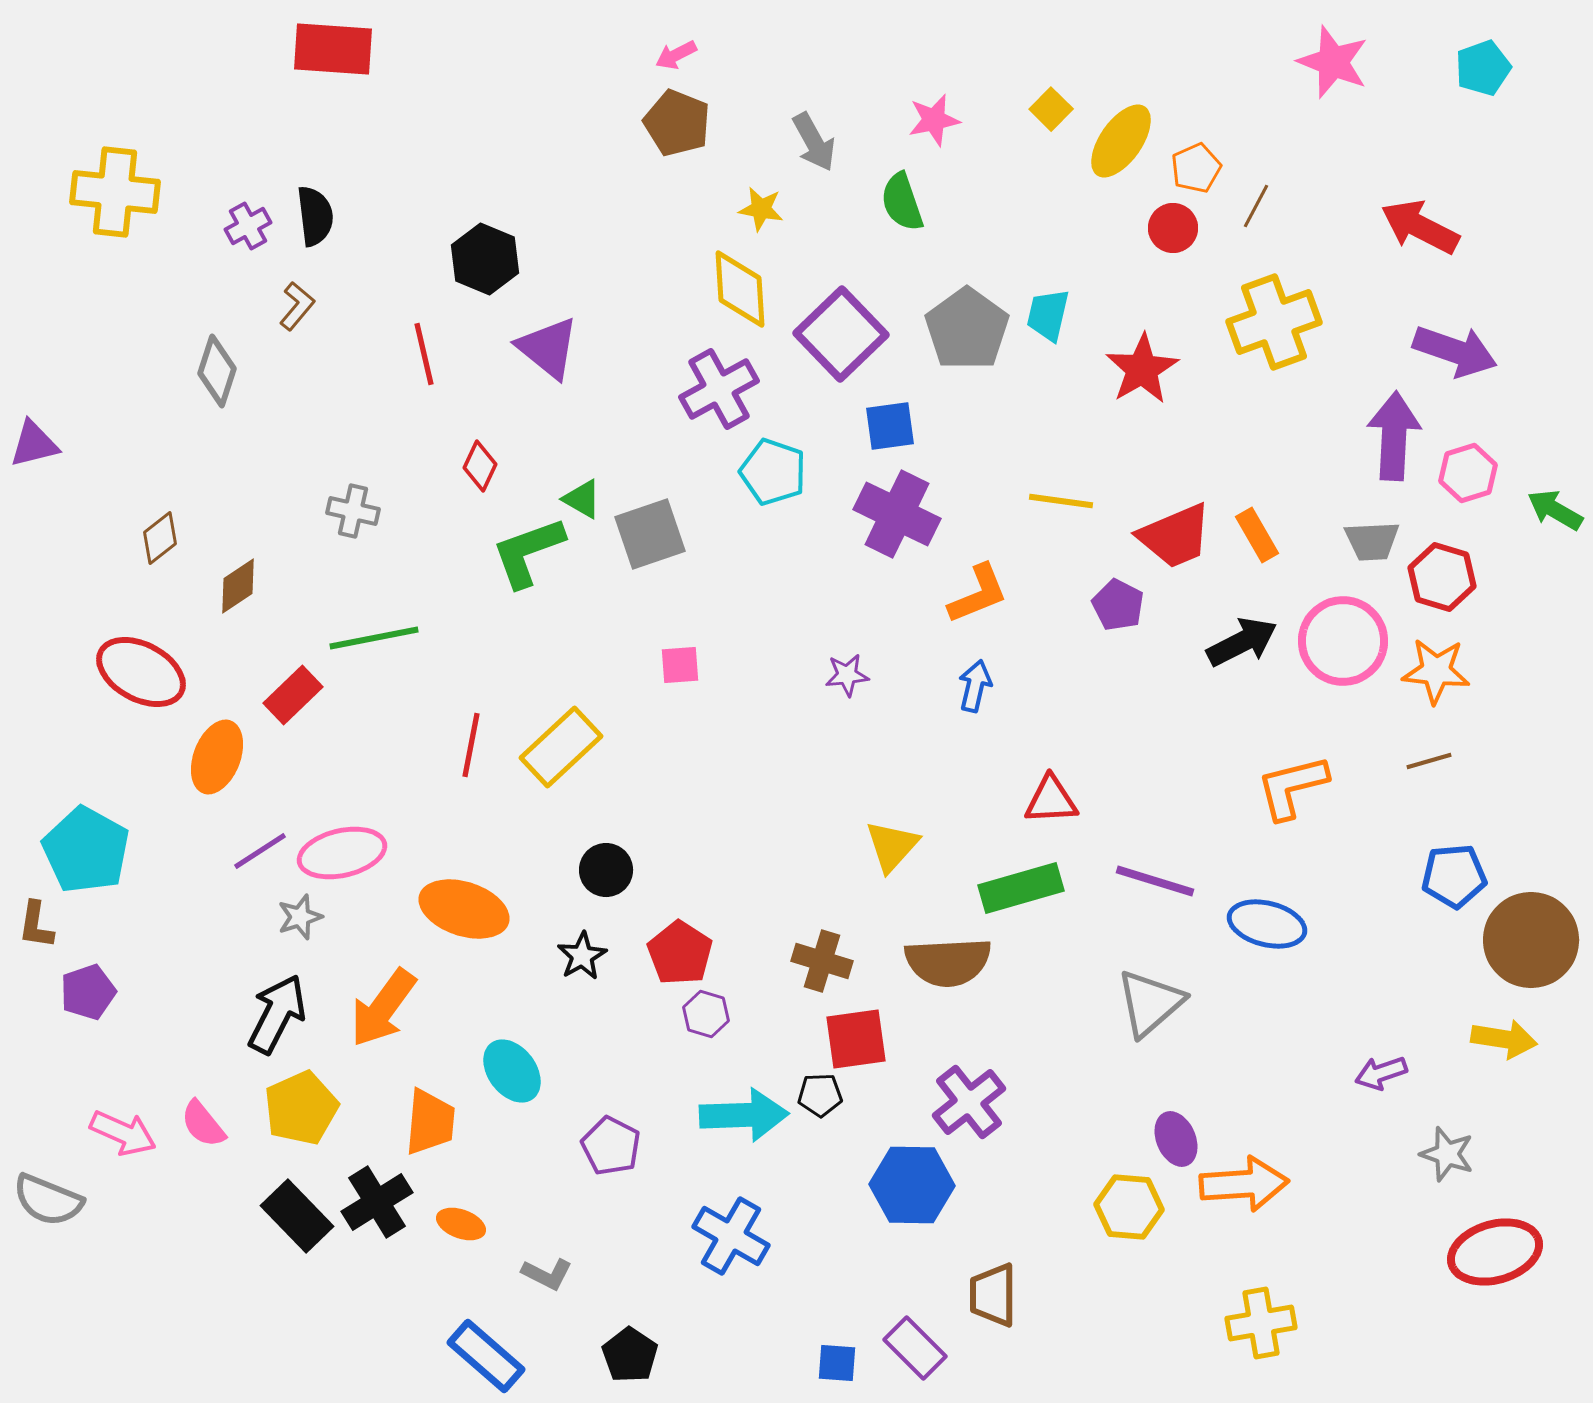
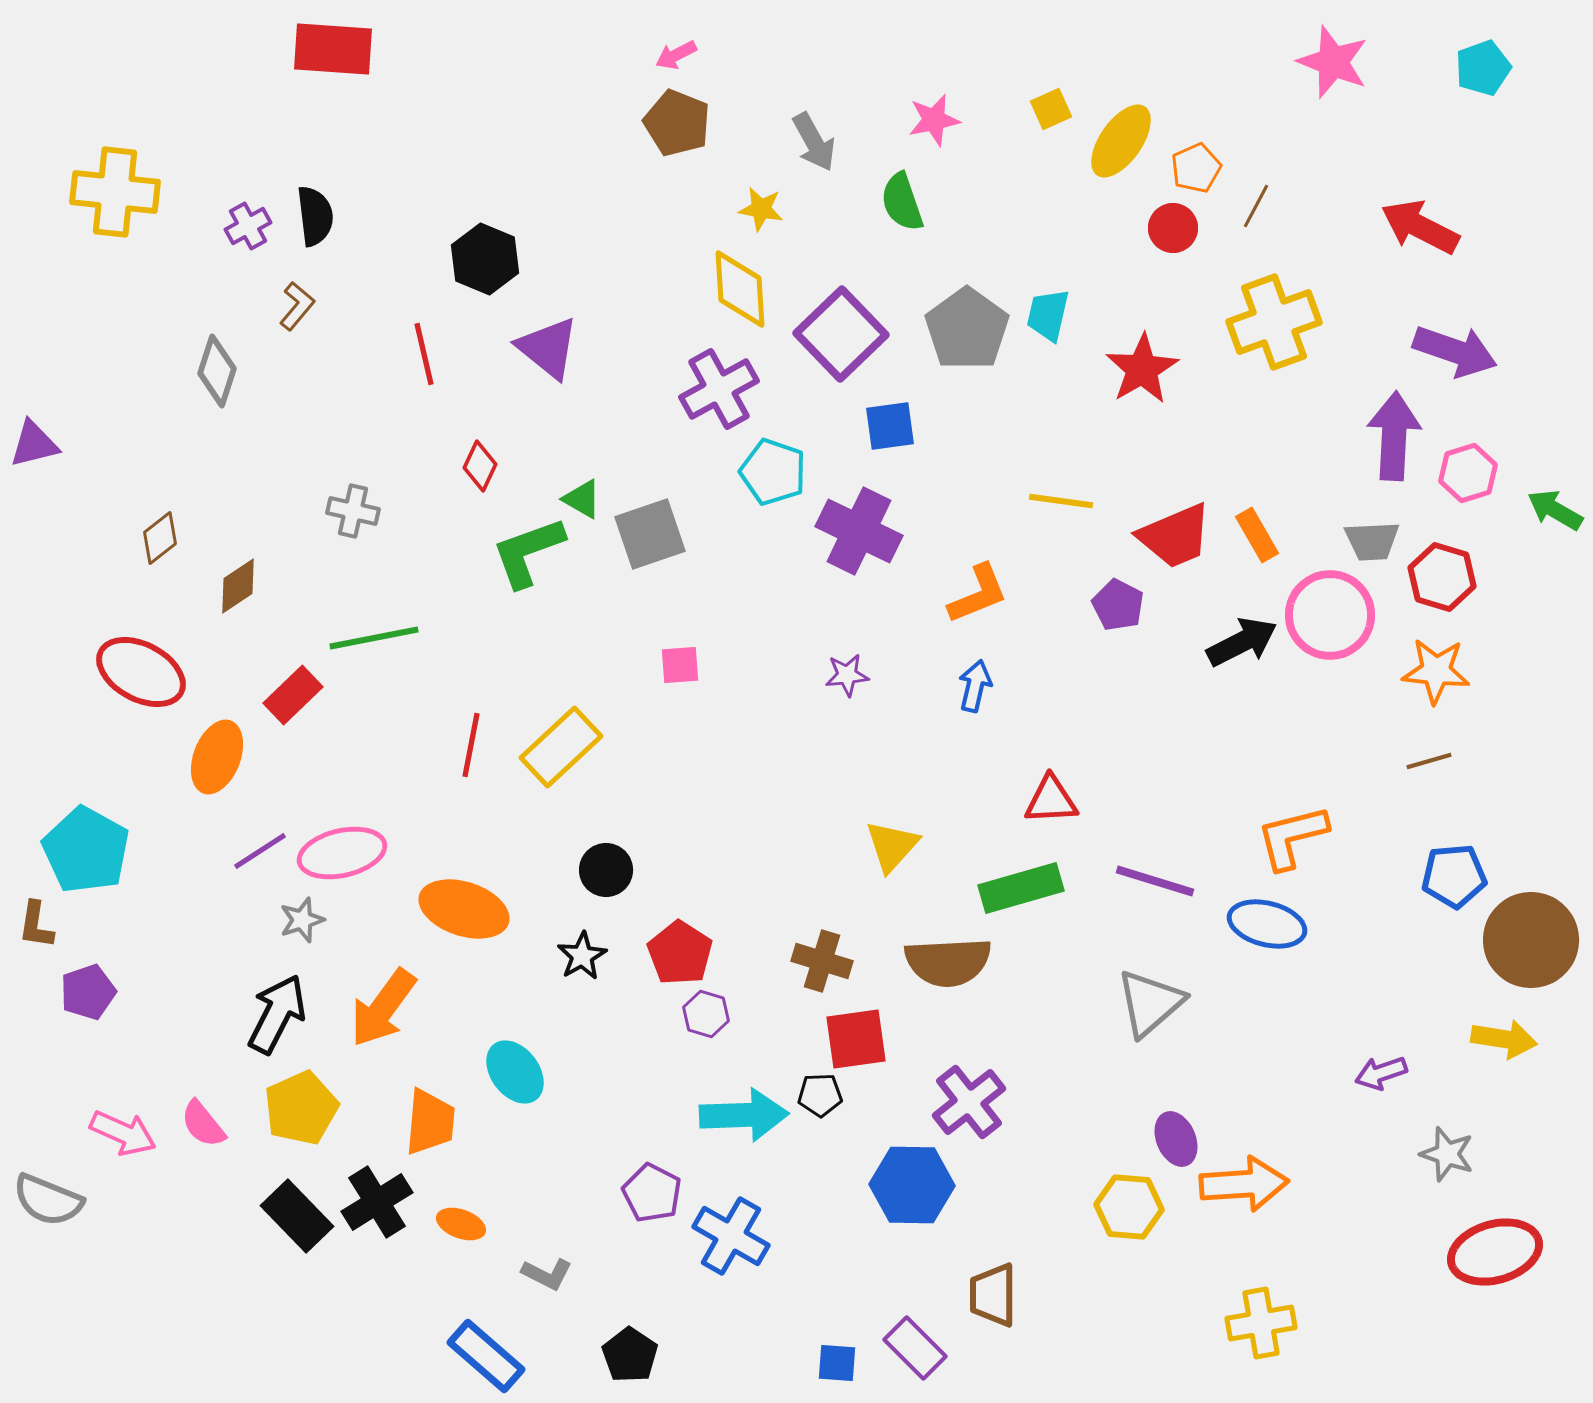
yellow square at (1051, 109): rotated 21 degrees clockwise
purple cross at (897, 514): moved 38 px left, 17 px down
pink circle at (1343, 641): moved 13 px left, 26 px up
orange L-shape at (1292, 787): moved 50 px down
gray star at (300, 917): moved 2 px right, 3 px down
cyan ellipse at (512, 1071): moved 3 px right, 1 px down
purple pentagon at (611, 1146): moved 41 px right, 47 px down
